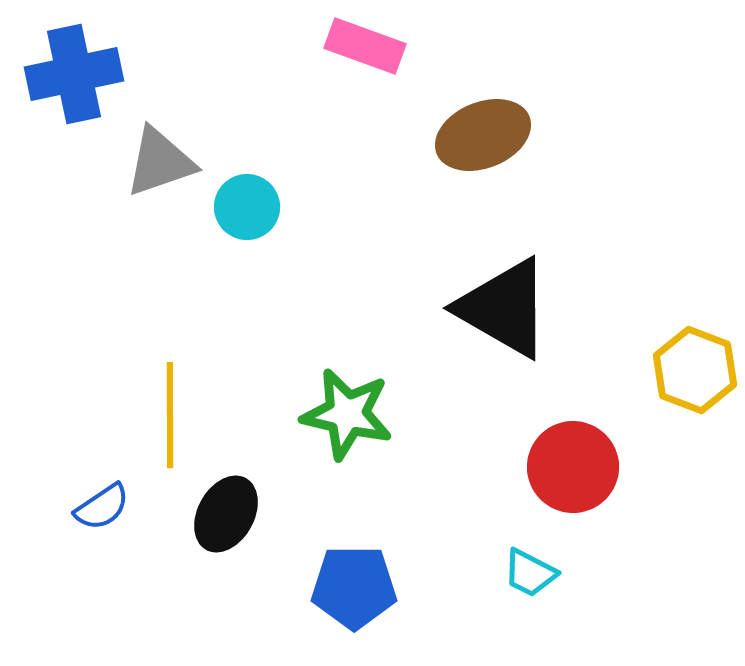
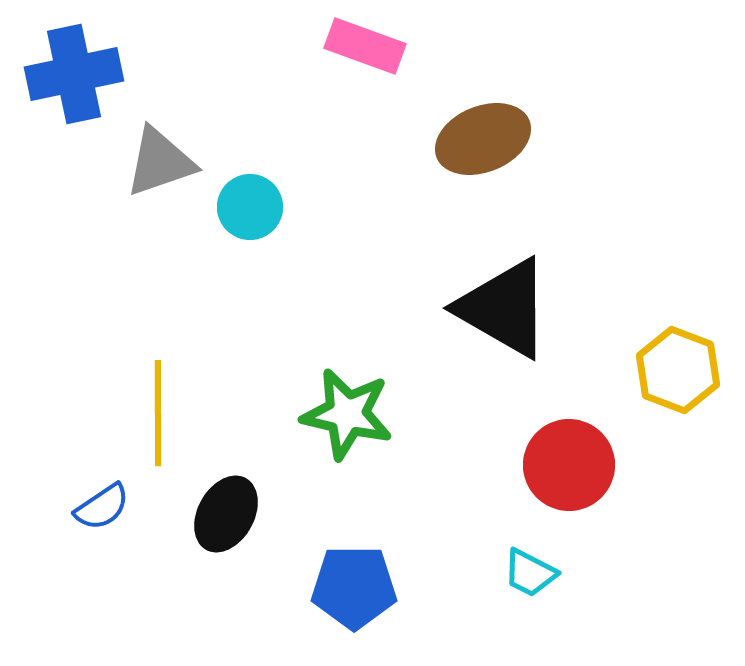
brown ellipse: moved 4 px down
cyan circle: moved 3 px right
yellow hexagon: moved 17 px left
yellow line: moved 12 px left, 2 px up
red circle: moved 4 px left, 2 px up
